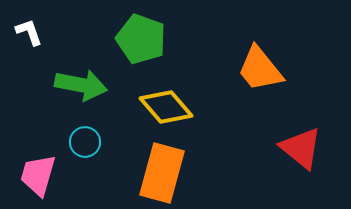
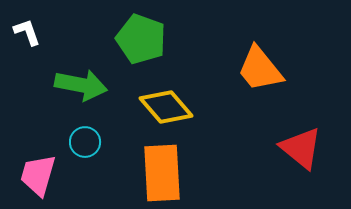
white L-shape: moved 2 px left
orange rectangle: rotated 18 degrees counterclockwise
